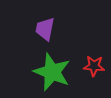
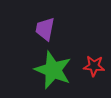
green star: moved 1 px right, 2 px up
